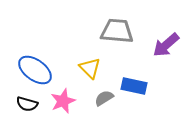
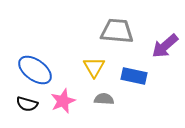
purple arrow: moved 1 px left, 1 px down
yellow triangle: moved 4 px right, 1 px up; rotated 15 degrees clockwise
blue rectangle: moved 10 px up
gray semicircle: moved 1 px down; rotated 36 degrees clockwise
